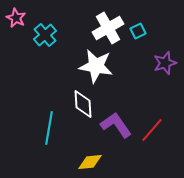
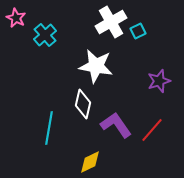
white cross: moved 3 px right, 6 px up
purple star: moved 6 px left, 18 px down
white diamond: rotated 16 degrees clockwise
yellow diamond: rotated 20 degrees counterclockwise
